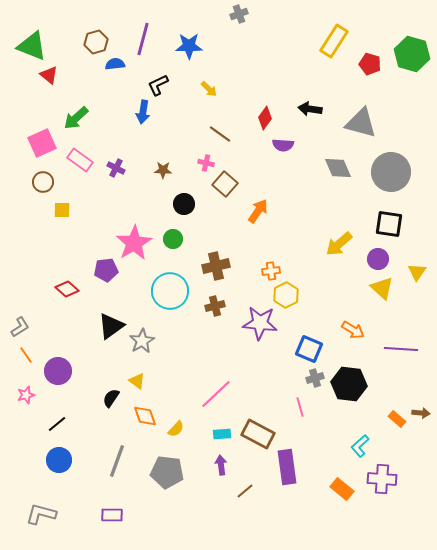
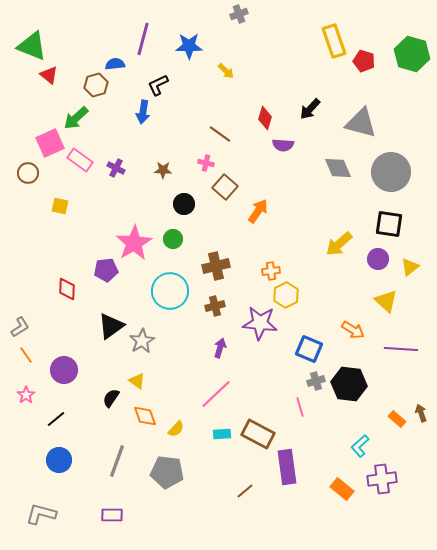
yellow rectangle at (334, 41): rotated 52 degrees counterclockwise
brown hexagon at (96, 42): moved 43 px down
red pentagon at (370, 64): moved 6 px left, 3 px up
yellow arrow at (209, 89): moved 17 px right, 18 px up
black arrow at (310, 109): rotated 55 degrees counterclockwise
red diamond at (265, 118): rotated 20 degrees counterclockwise
pink square at (42, 143): moved 8 px right
brown circle at (43, 182): moved 15 px left, 9 px up
brown square at (225, 184): moved 3 px down
yellow square at (62, 210): moved 2 px left, 4 px up; rotated 12 degrees clockwise
yellow triangle at (417, 272): moved 7 px left, 5 px up; rotated 18 degrees clockwise
yellow triangle at (382, 288): moved 4 px right, 13 px down
red diamond at (67, 289): rotated 50 degrees clockwise
purple circle at (58, 371): moved 6 px right, 1 px up
gray cross at (315, 378): moved 1 px right, 3 px down
pink star at (26, 395): rotated 18 degrees counterclockwise
brown arrow at (421, 413): rotated 114 degrees counterclockwise
black line at (57, 424): moved 1 px left, 5 px up
purple arrow at (221, 465): moved 1 px left, 117 px up; rotated 24 degrees clockwise
purple cross at (382, 479): rotated 12 degrees counterclockwise
